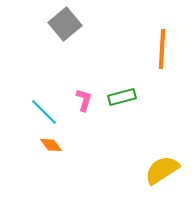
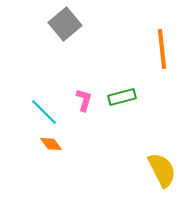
orange line: rotated 9 degrees counterclockwise
orange diamond: moved 1 px up
yellow semicircle: rotated 96 degrees clockwise
